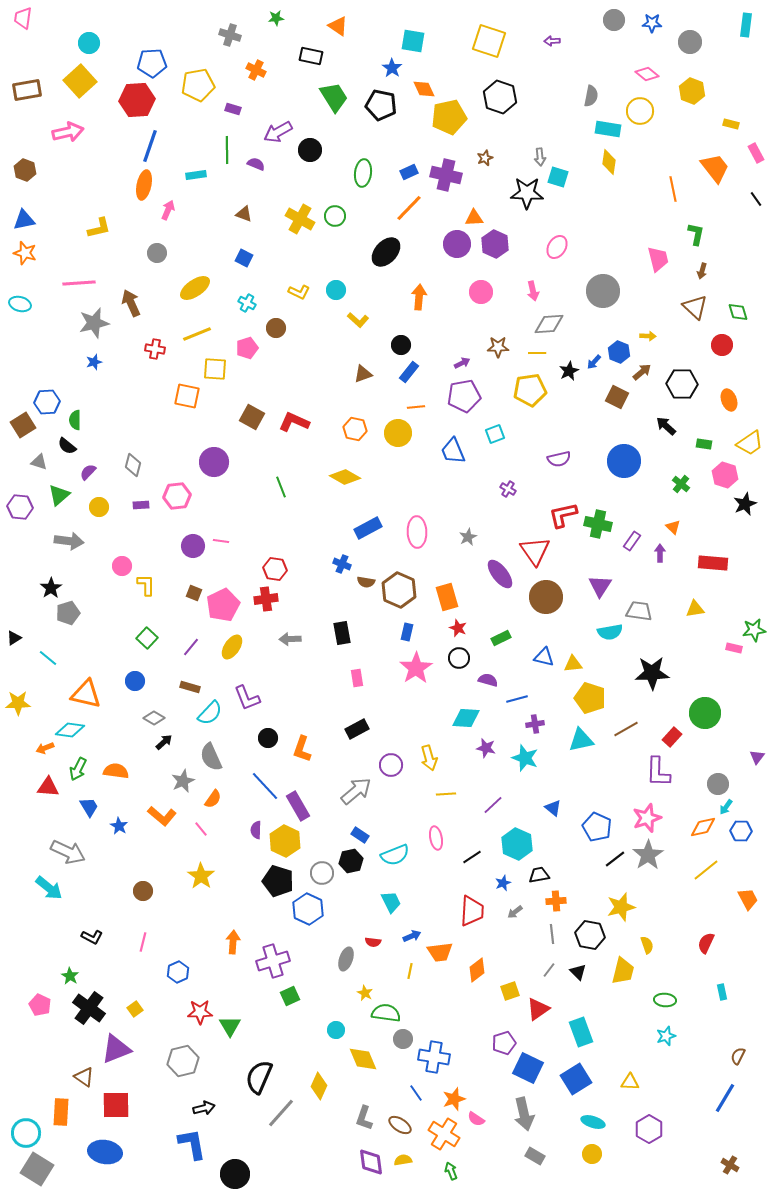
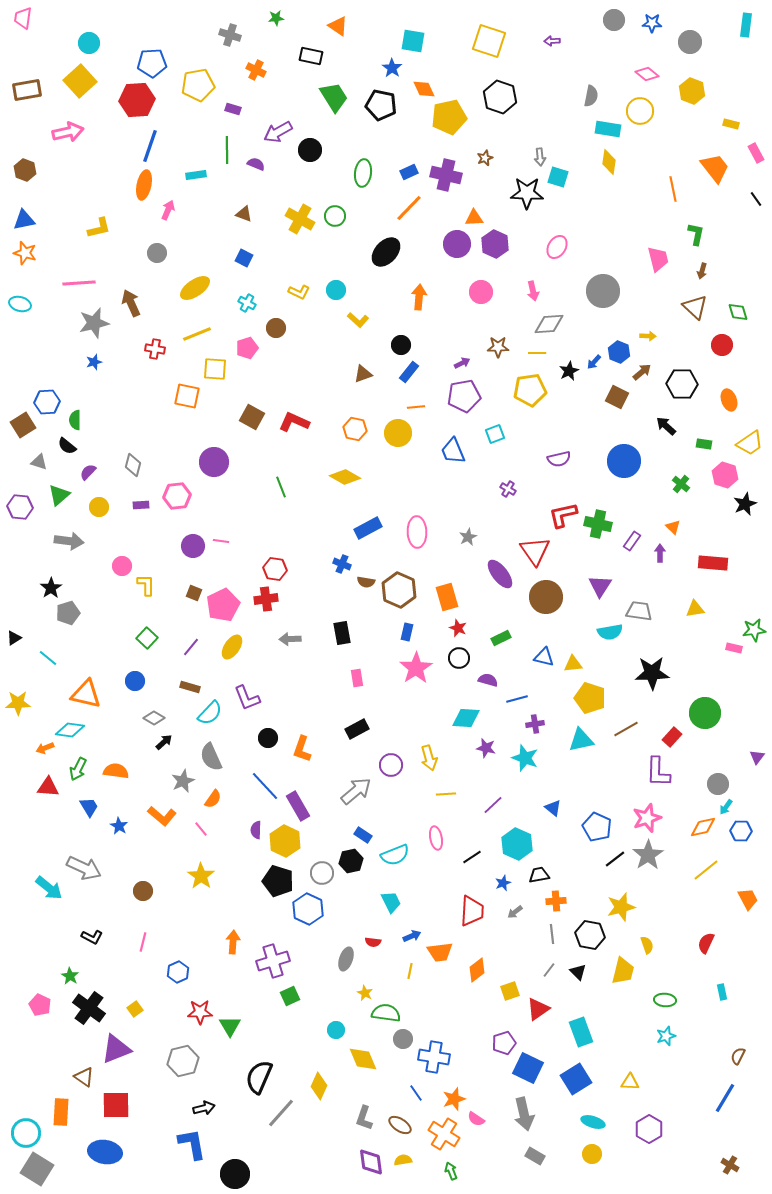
blue rectangle at (360, 835): moved 3 px right
gray arrow at (68, 852): moved 16 px right, 16 px down
